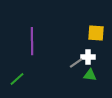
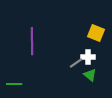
yellow square: rotated 18 degrees clockwise
green triangle: rotated 32 degrees clockwise
green line: moved 3 px left, 5 px down; rotated 42 degrees clockwise
